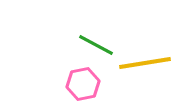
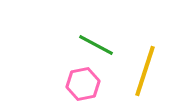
yellow line: moved 8 px down; rotated 63 degrees counterclockwise
